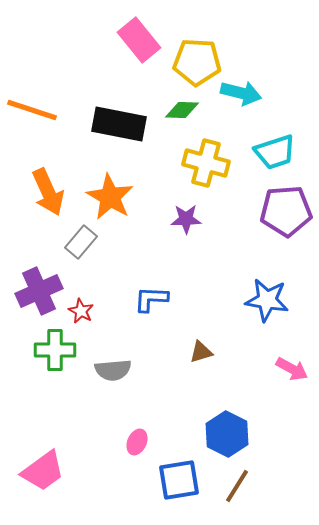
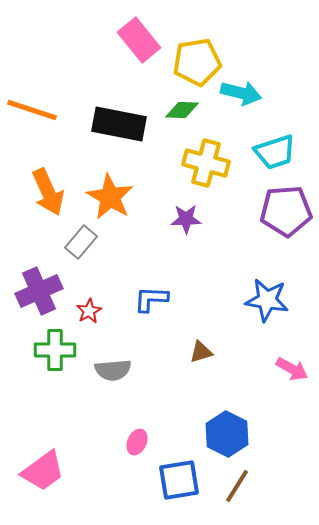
yellow pentagon: rotated 12 degrees counterclockwise
red star: moved 8 px right; rotated 15 degrees clockwise
